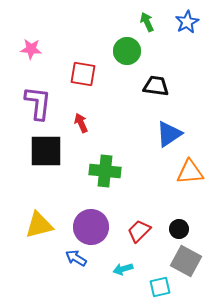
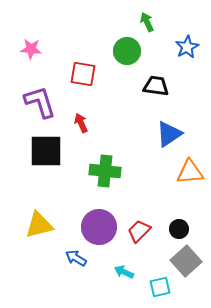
blue star: moved 25 px down
purple L-shape: moved 2 px right, 1 px up; rotated 24 degrees counterclockwise
purple circle: moved 8 px right
gray square: rotated 20 degrees clockwise
cyan arrow: moved 1 px right, 3 px down; rotated 42 degrees clockwise
